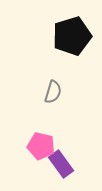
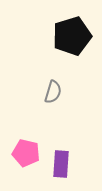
pink pentagon: moved 15 px left, 7 px down
purple rectangle: rotated 40 degrees clockwise
